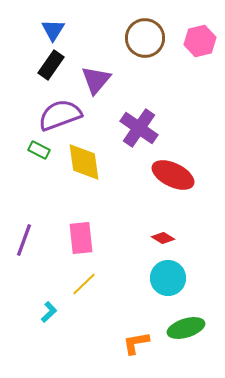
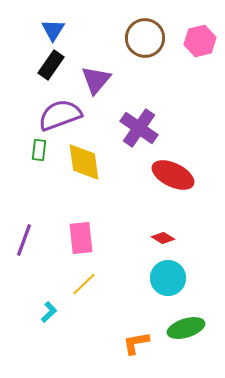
green rectangle: rotated 70 degrees clockwise
